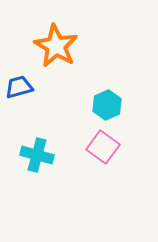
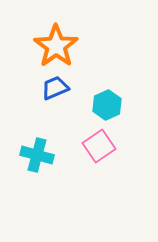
orange star: rotated 6 degrees clockwise
blue trapezoid: moved 36 px right, 1 px down; rotated 8 degrees counterclockwise
pink square: moved 4 px left, 1 px up; rotated 20 degrees clockwise
